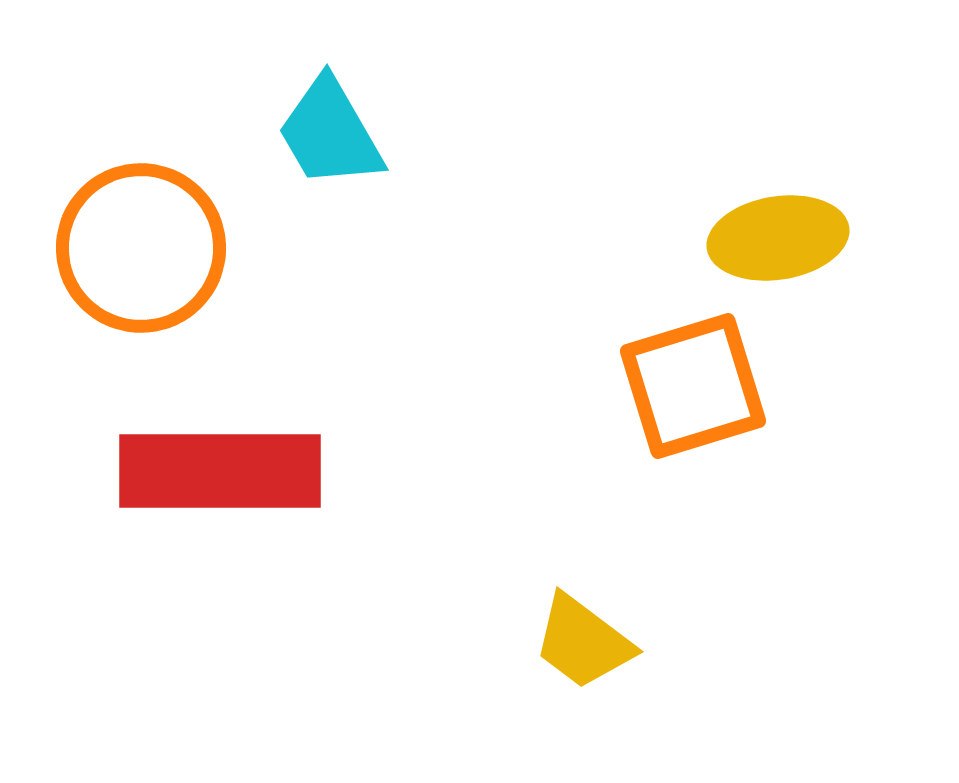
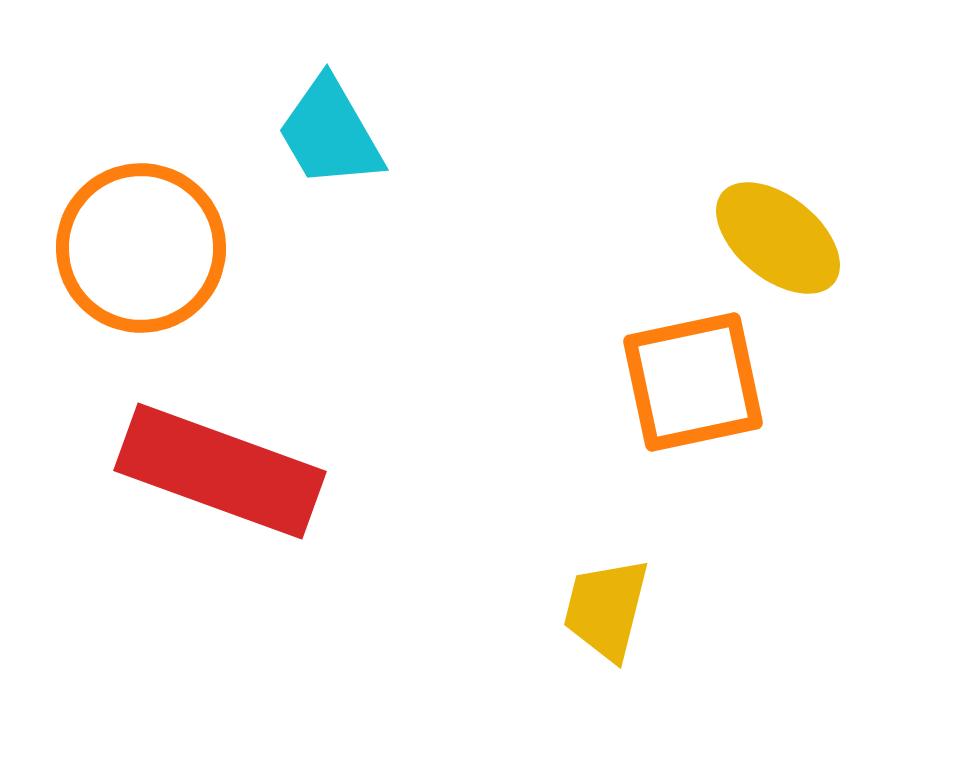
yellow ellipse: rotated 48 degrees clockwise
orange square: moved 4 px up; rotated 5 degrees clockwise
red rectangle: rotated 20 degrees clockwise
yellow trapezoid: moved 23 px right, 33 px up; rotated 67 degrees clockwise
